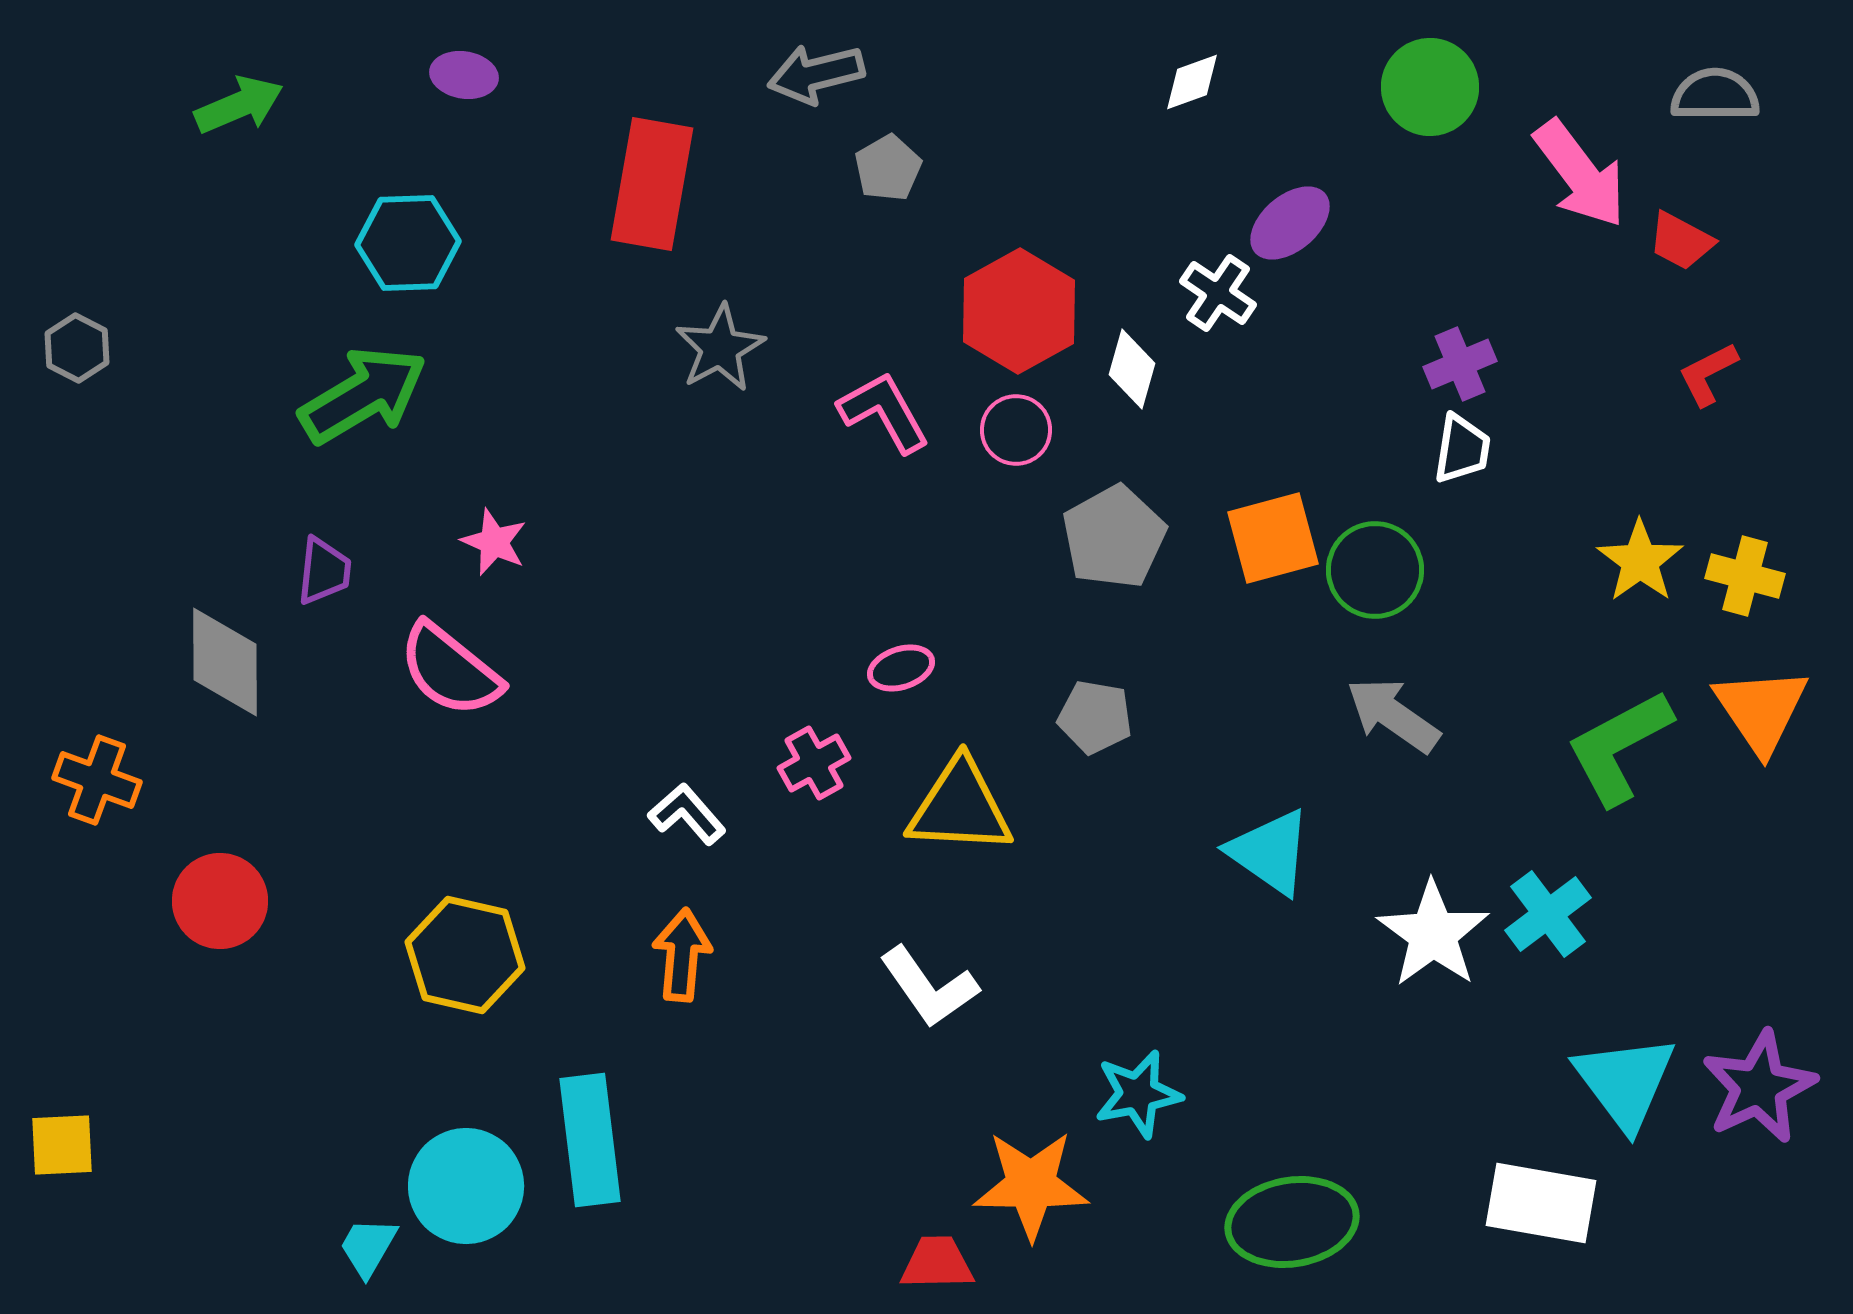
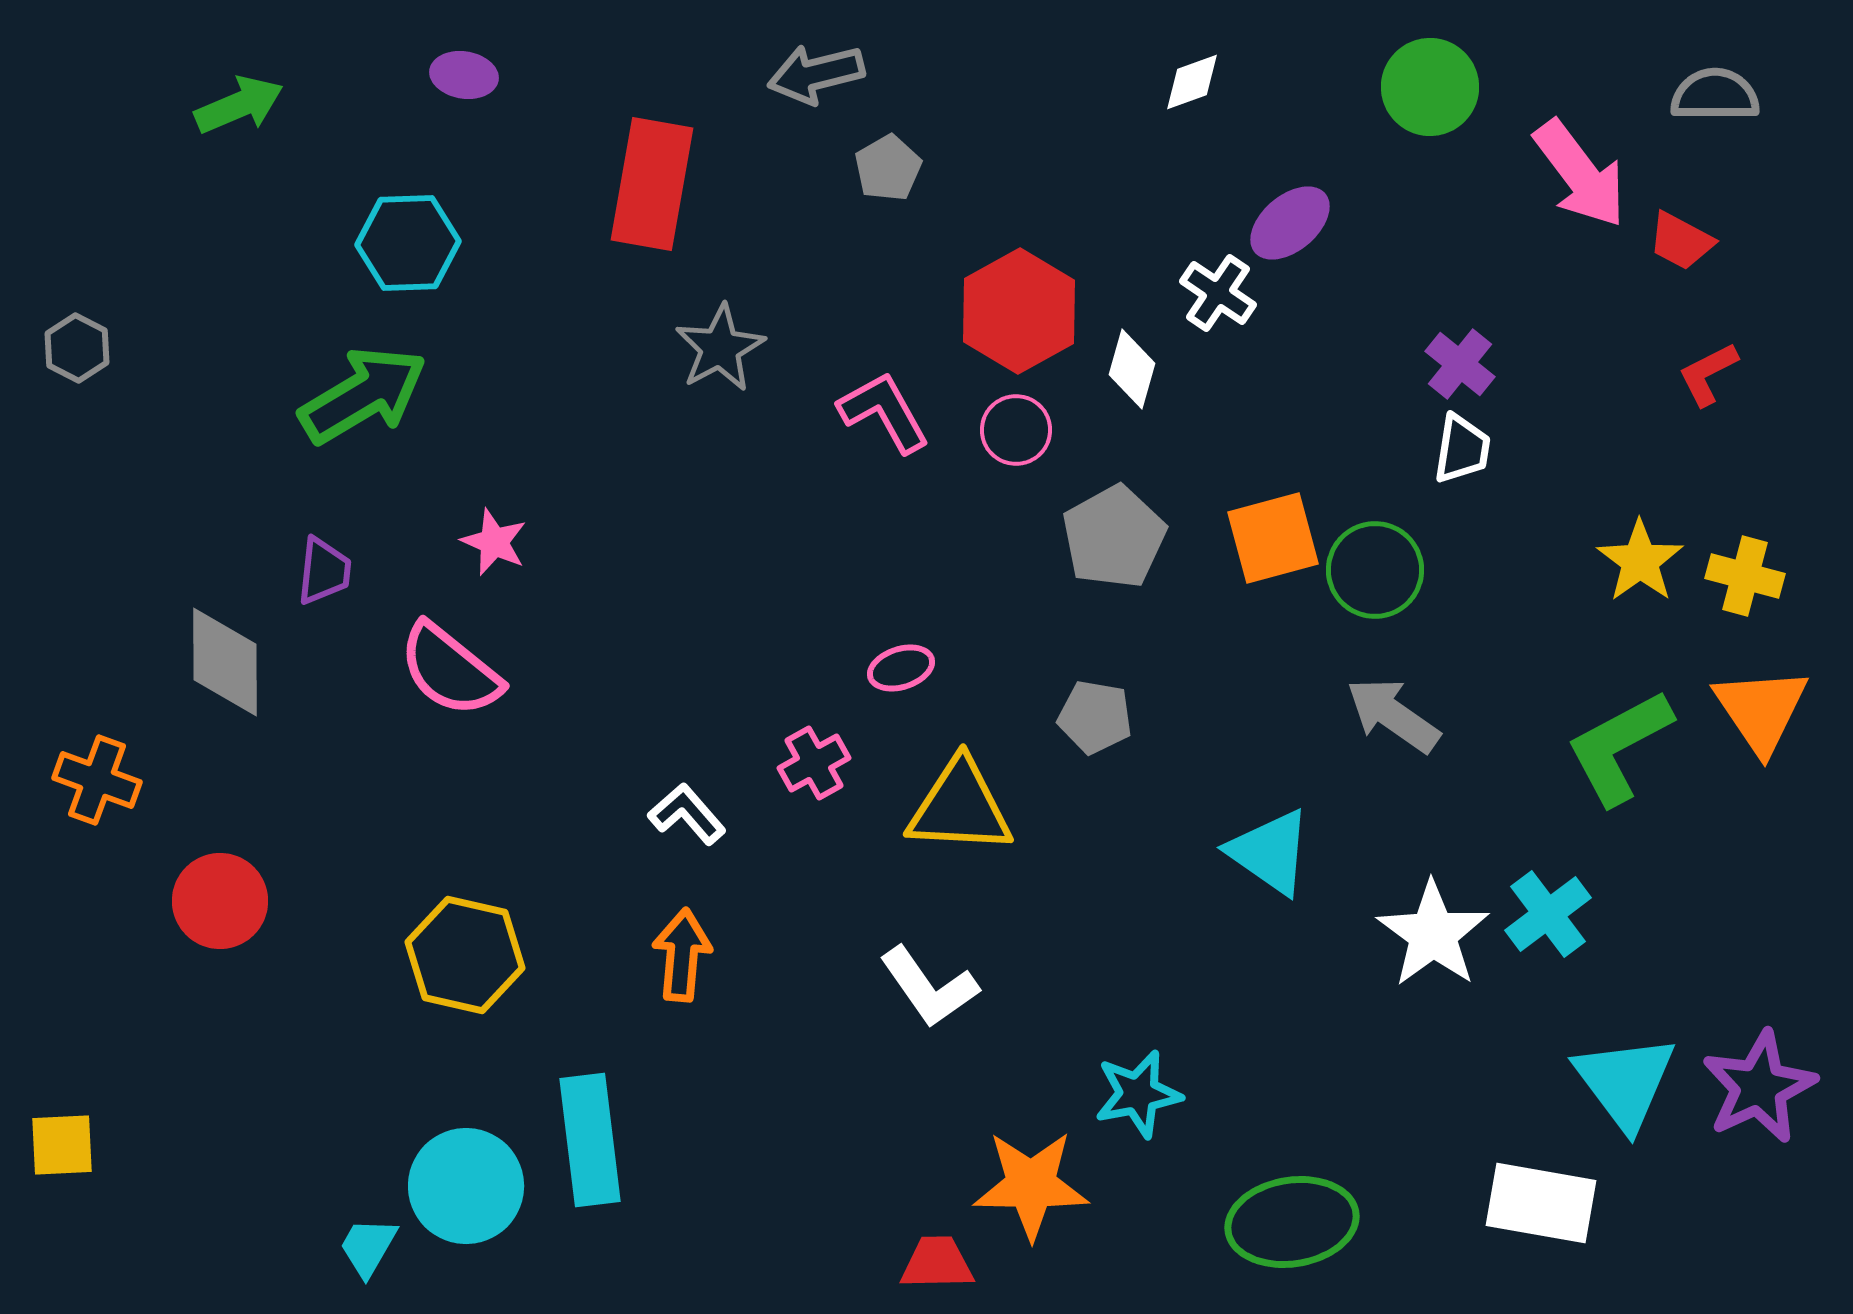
purple cross at (1460, 364): rotated 28 degrees counterclockwise
